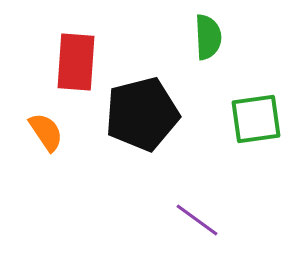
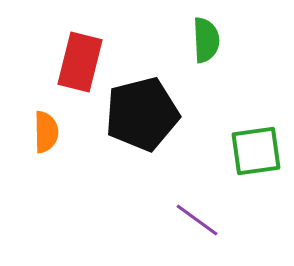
green semicircle: moved 2 px left, 3 px down
red rectangle: moved 4 px right; rotated 10 degrees clockwise
green square: moved 32 px down
orange semicircle: rotated 33 degrees clockwise
